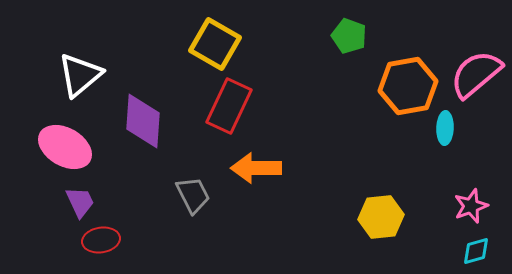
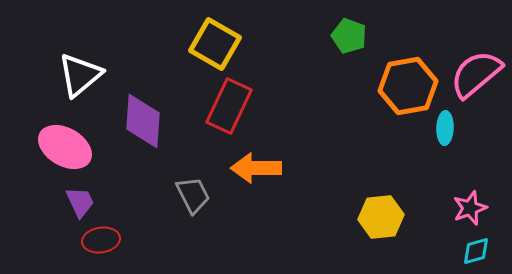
pink star: moved 1 px left, 2 px down
